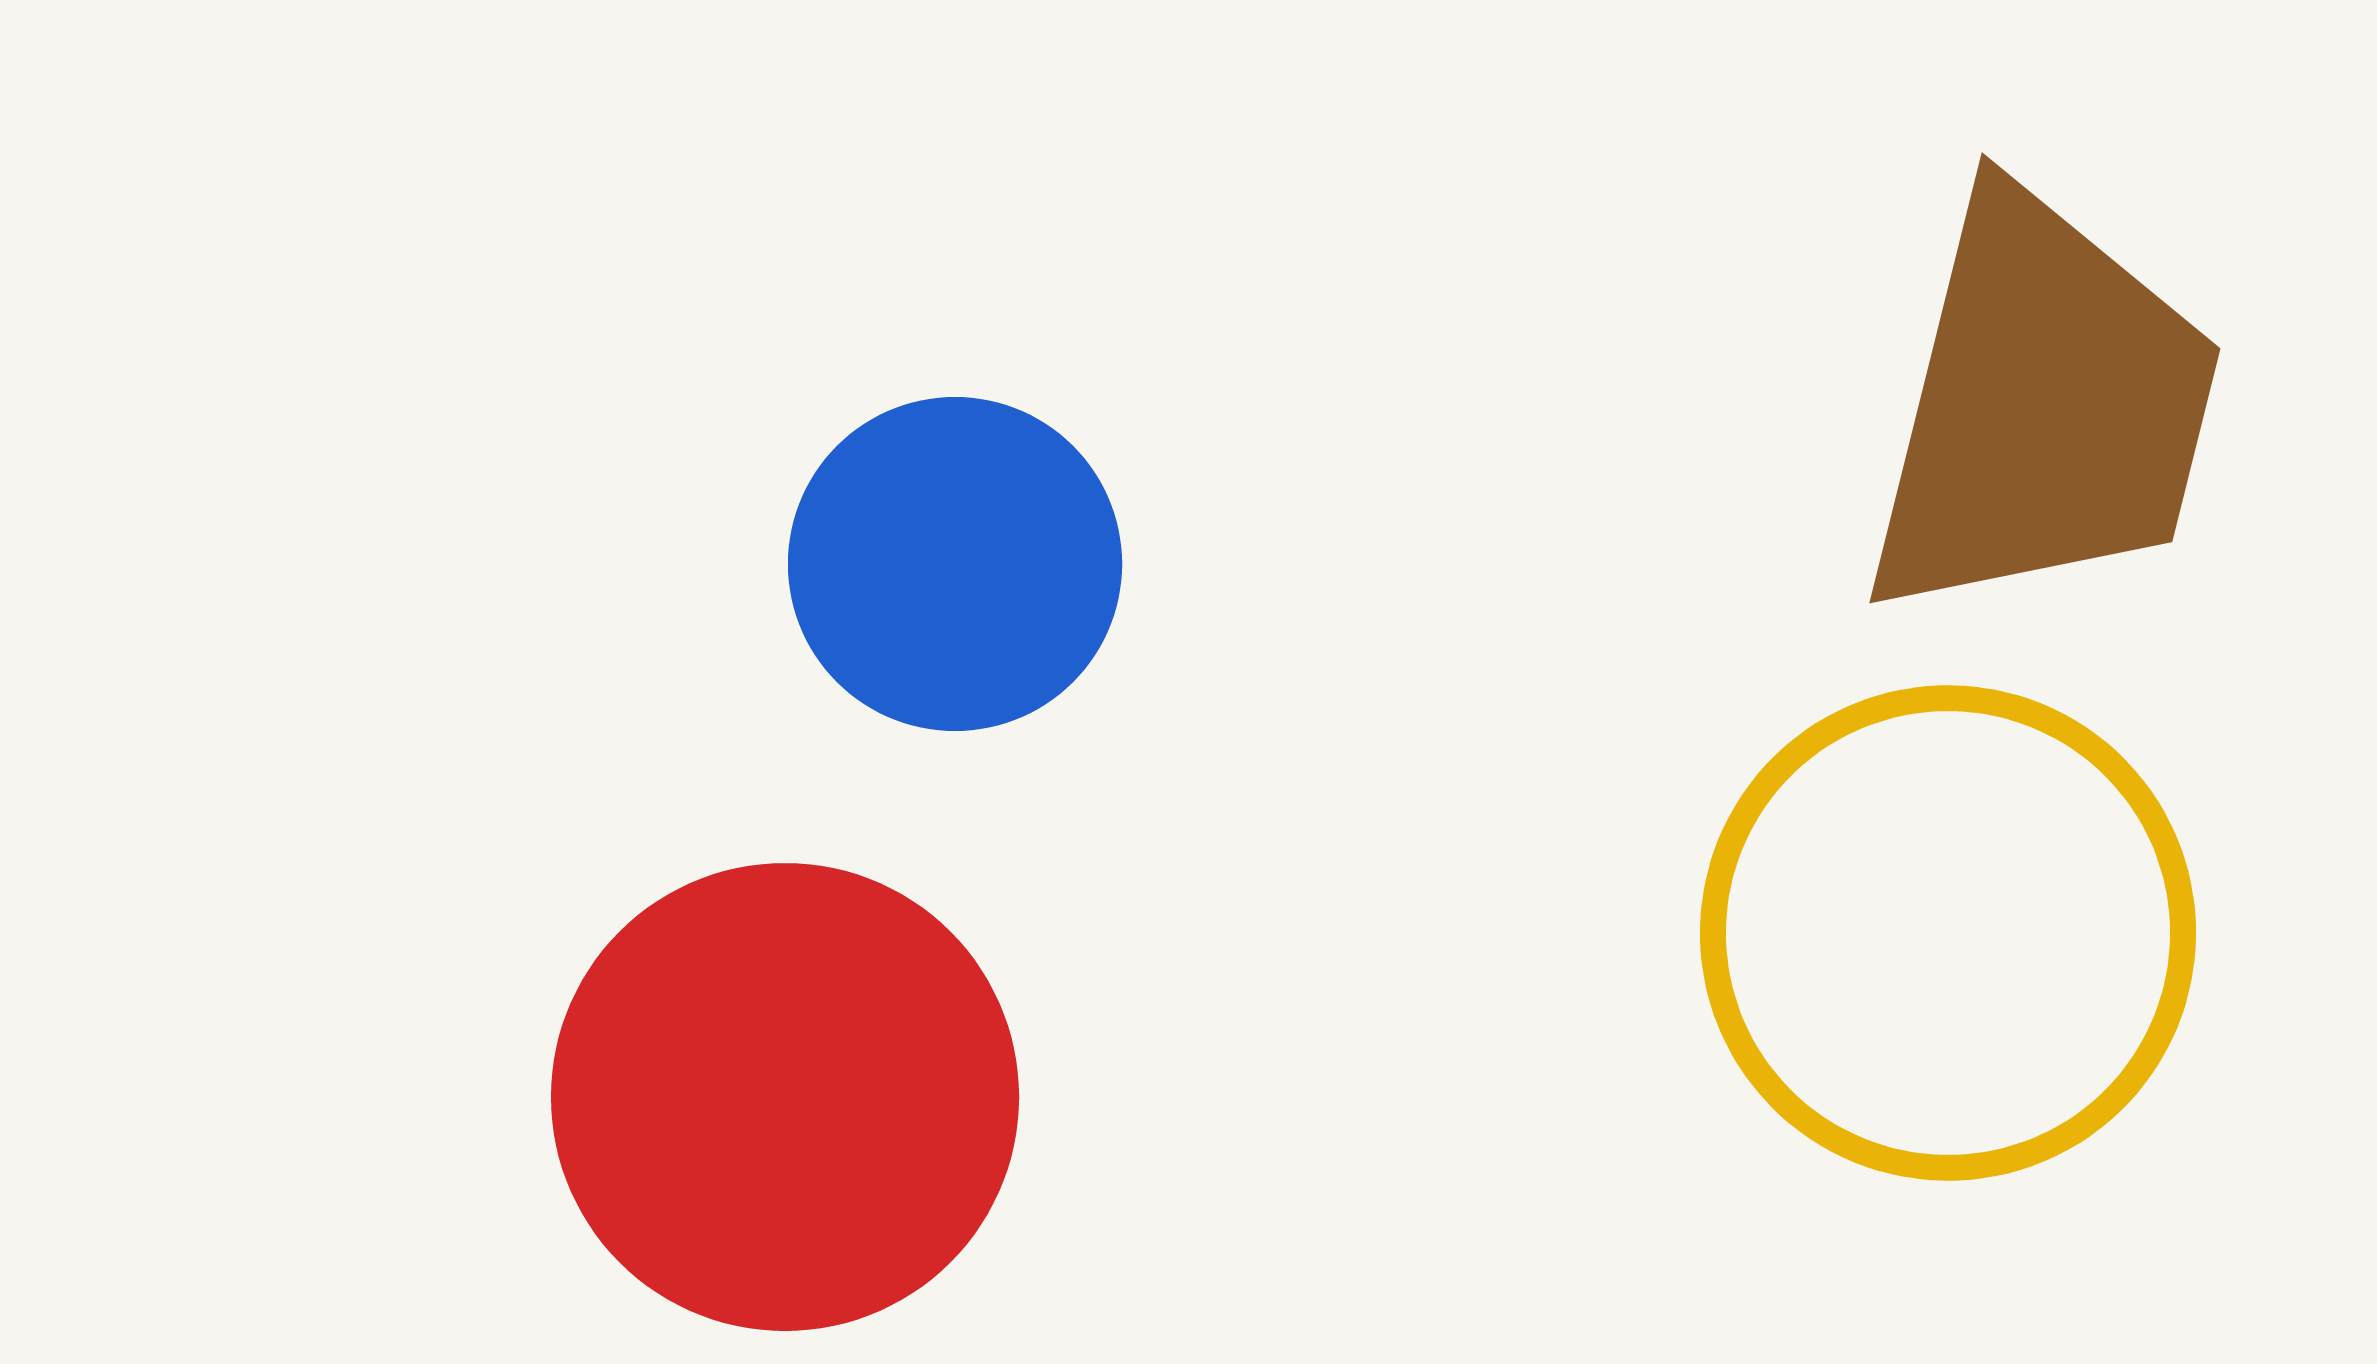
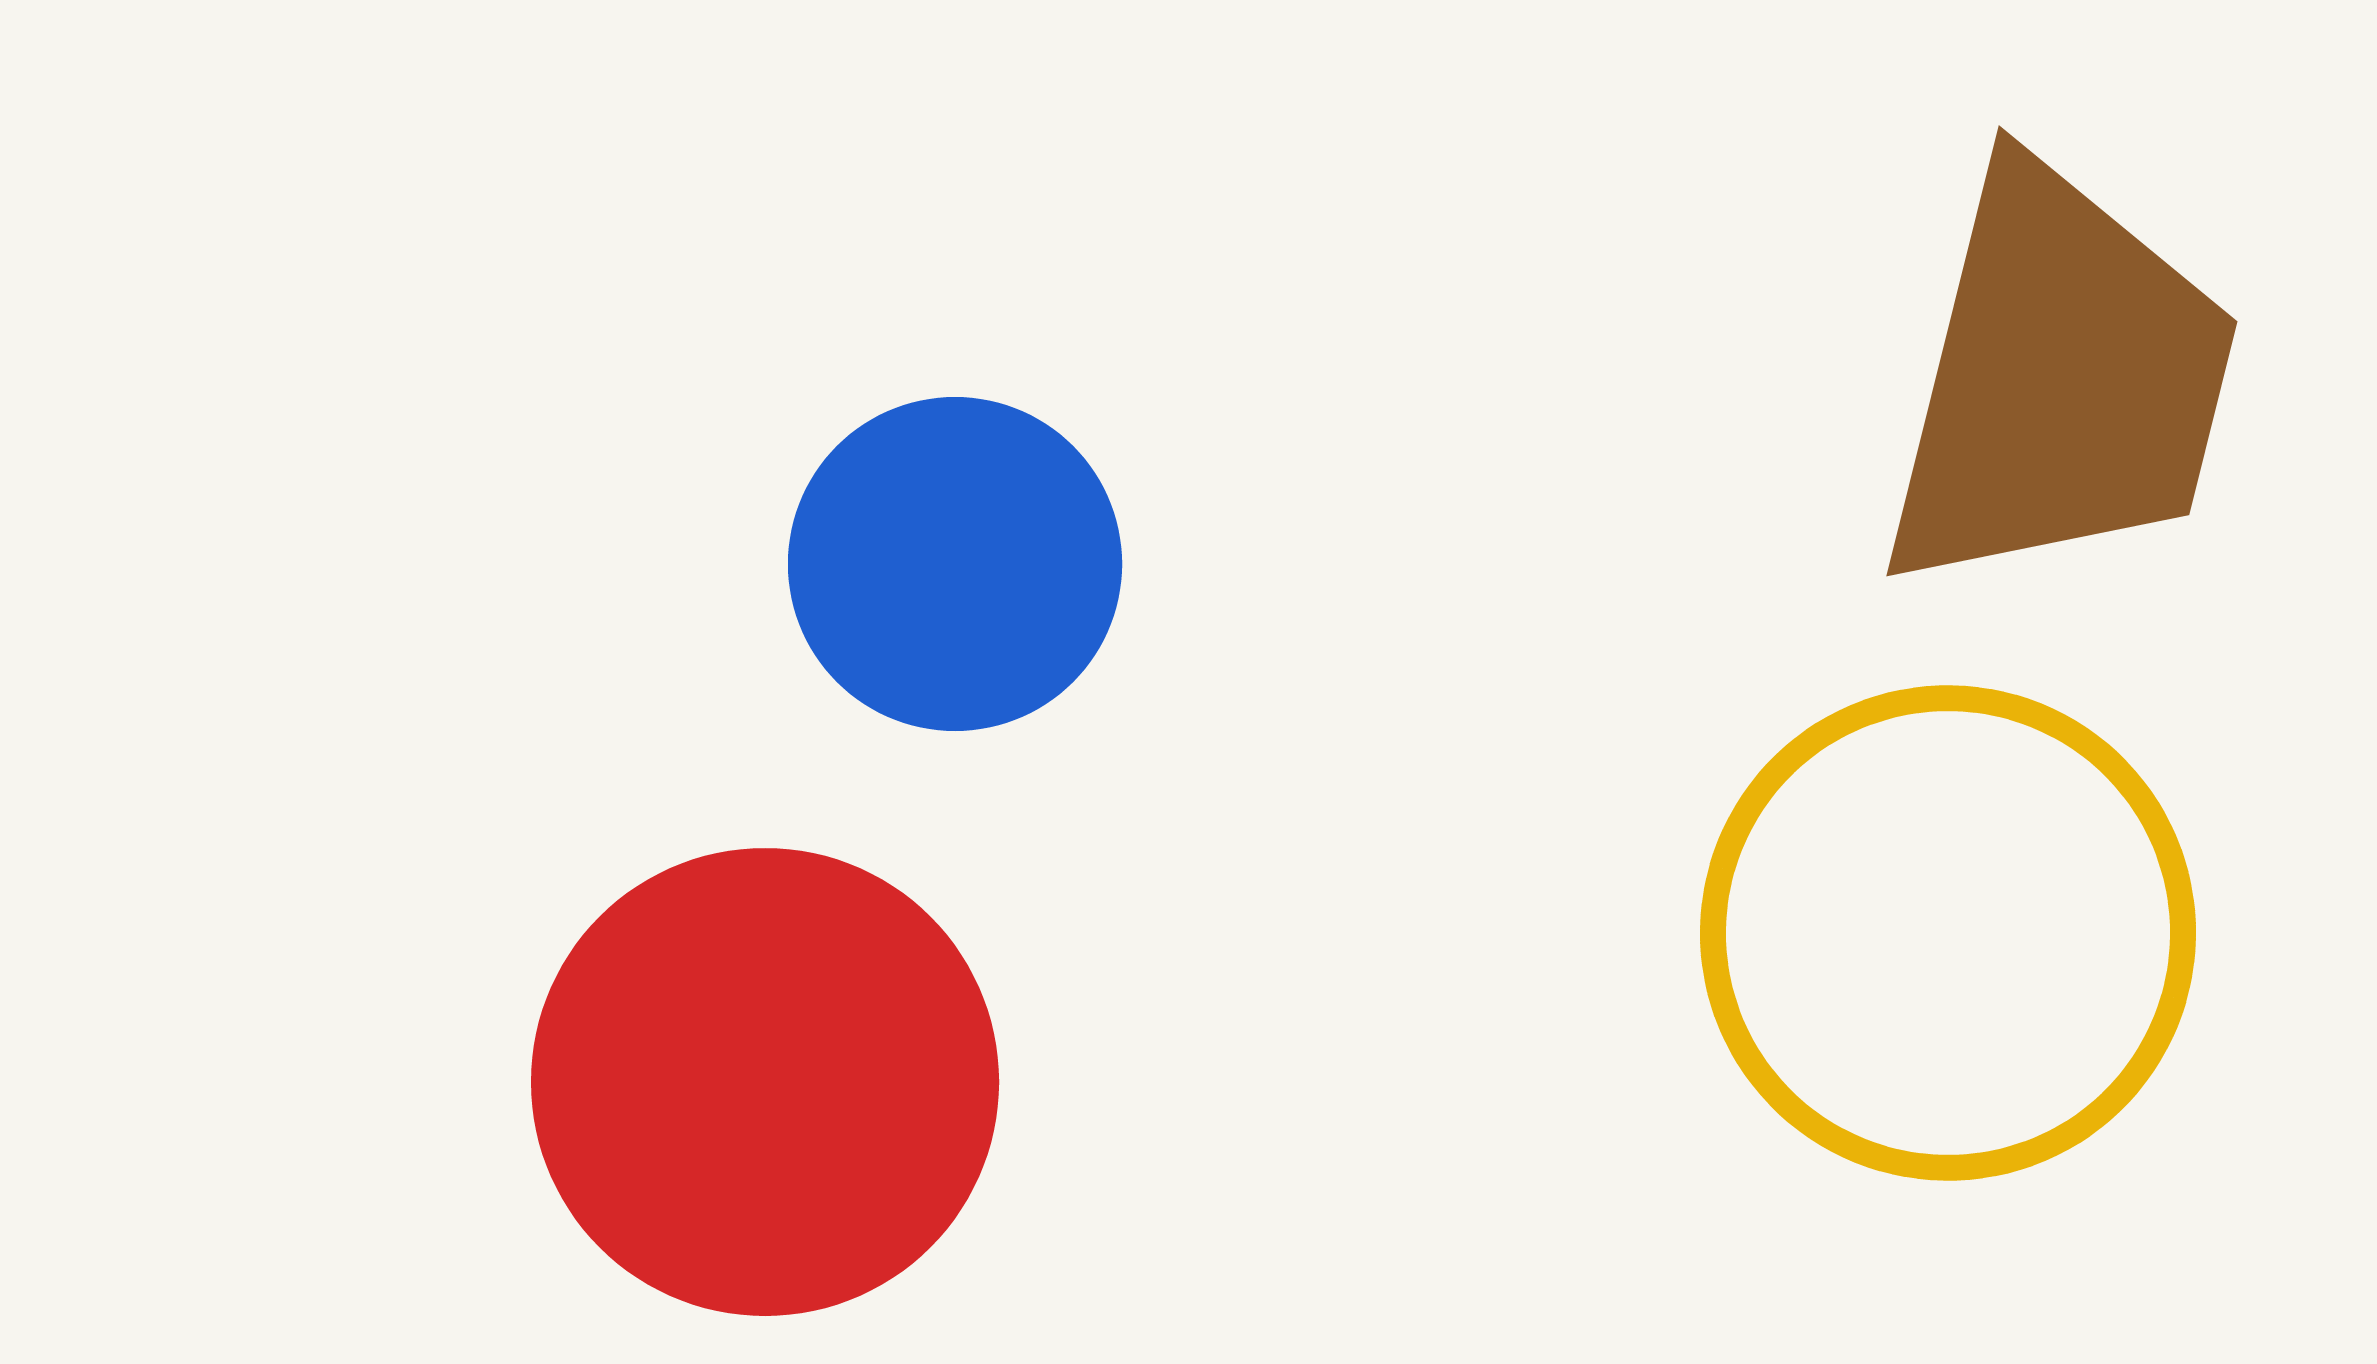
brown trapezoid: moved 17 px right, 27 px up
red circle: moved 20 px left, 15 px up
